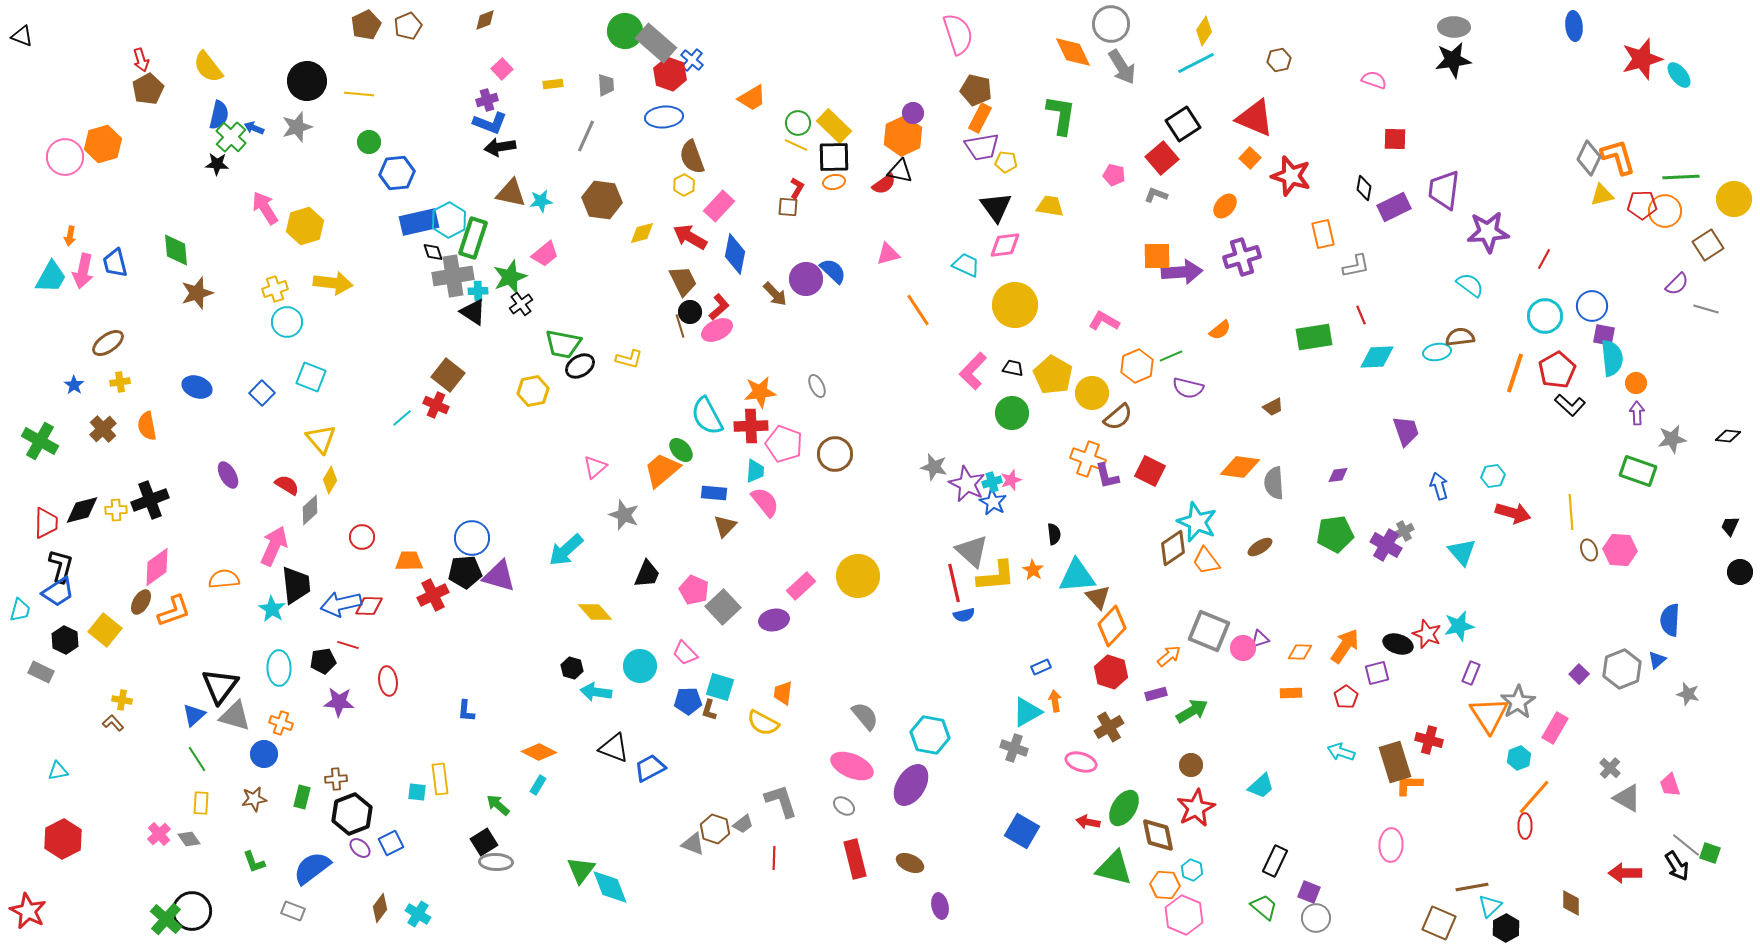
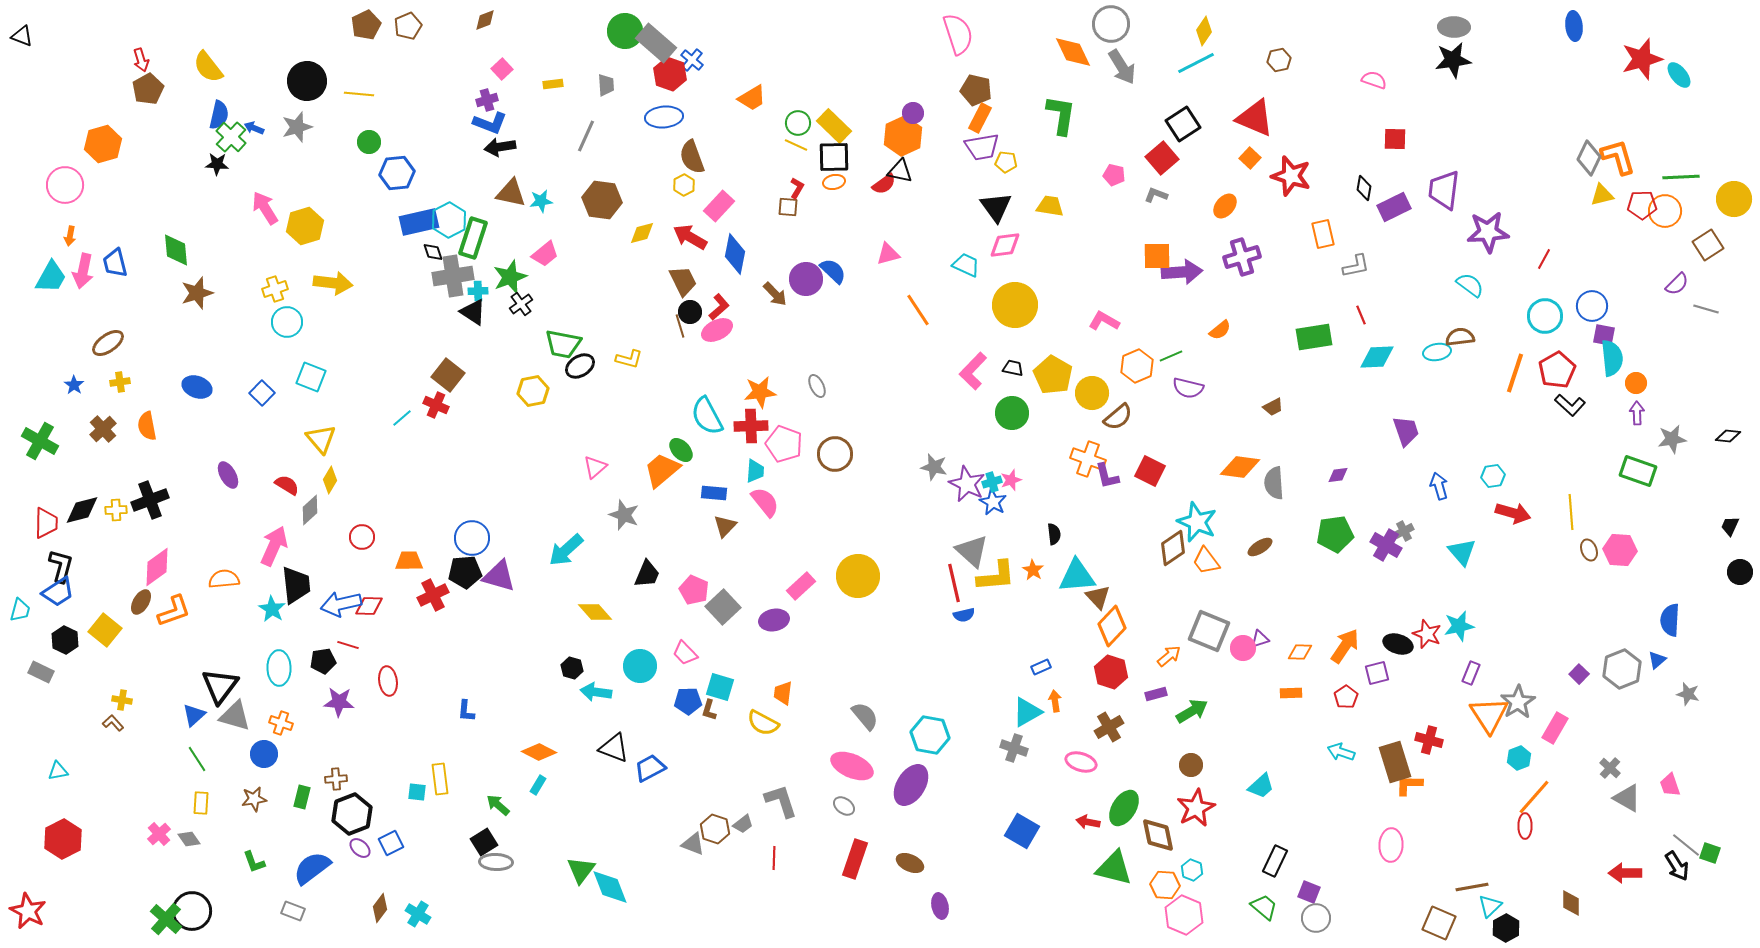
pink circle at (65, 157): moved 28 px down
red rectangle at (855, 859): rotated 33 degrees clockwise
